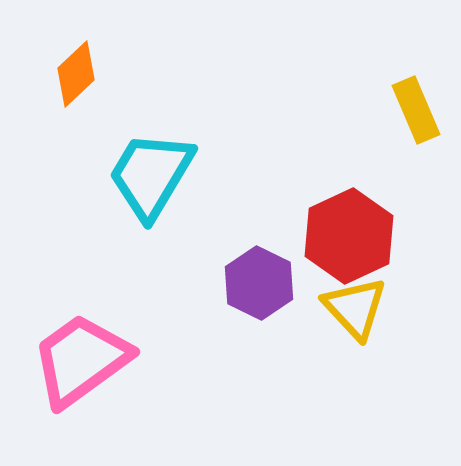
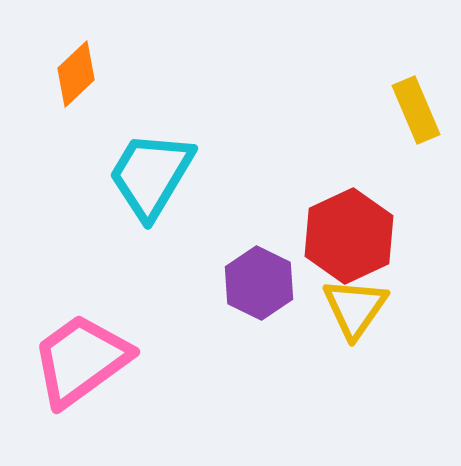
yellow triangle: rotated 18 degrees clockwise
